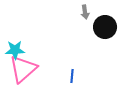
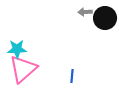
gray arrow: rotated 96 degrees clockwise
black circle: moved 9 px up
cyan star: moved 2 px right, 1 px up
